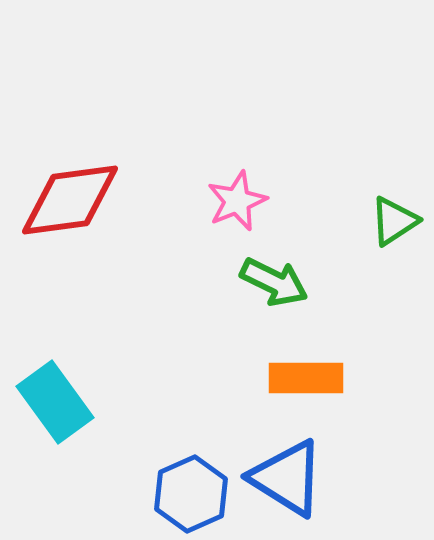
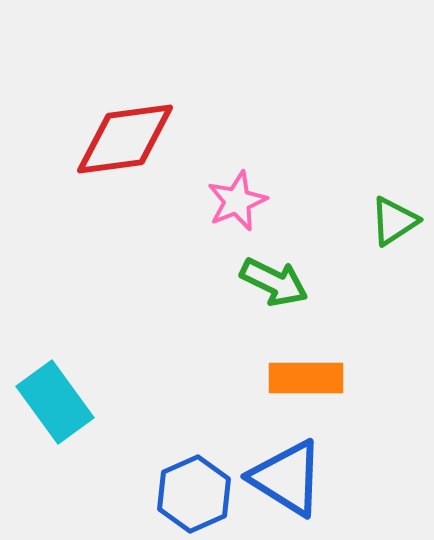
red diamond: moved 55 px right, 61 px up
blue hexagon: moved 3 px right
